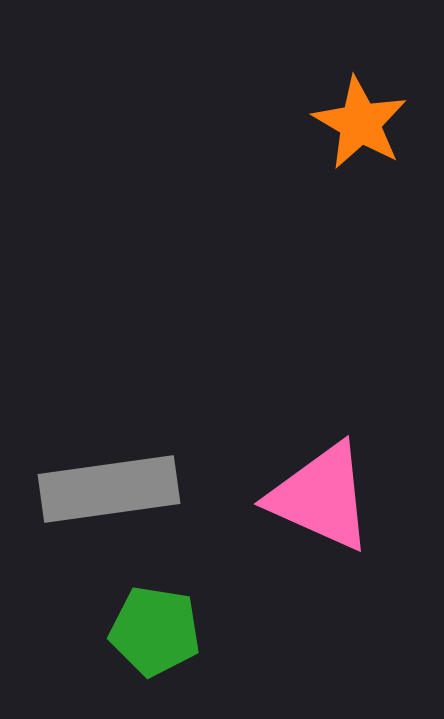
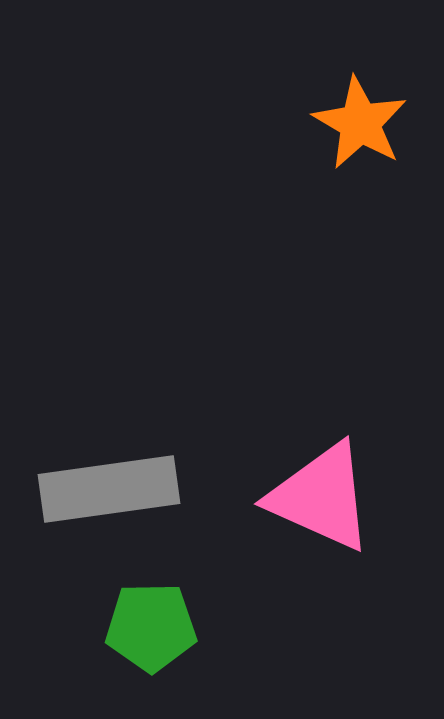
green pentagon: moved 4 px left, 4 px up; rotated 10 degrees counterclockwise
